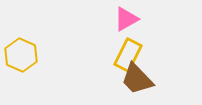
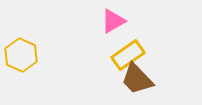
pink triangle: moved 13 px left, 2 px down
yellow rectangle: rotated 28 degrees clockwise
